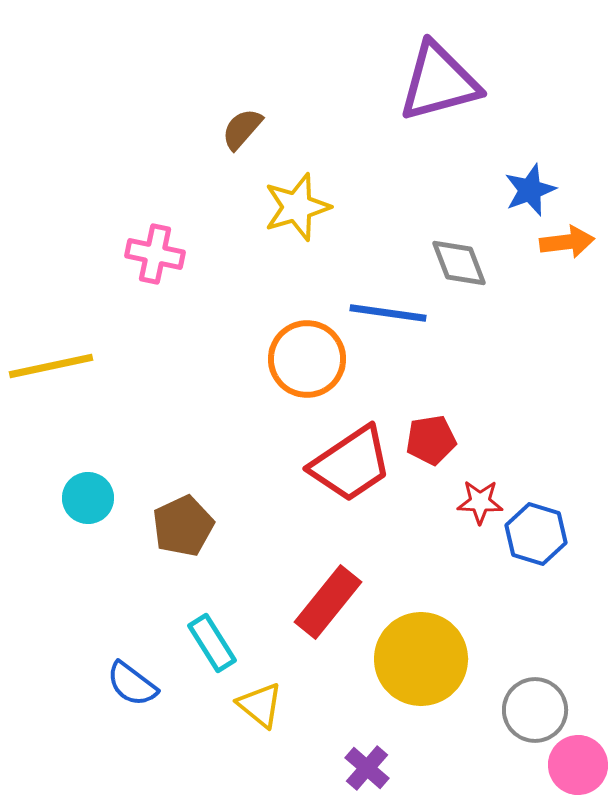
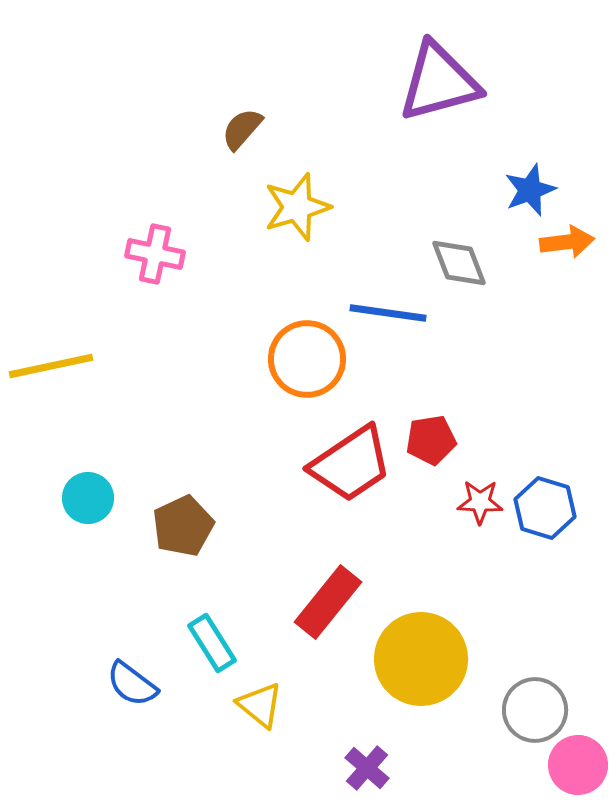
blue hexagon: moved 9 px right, 26 px up
